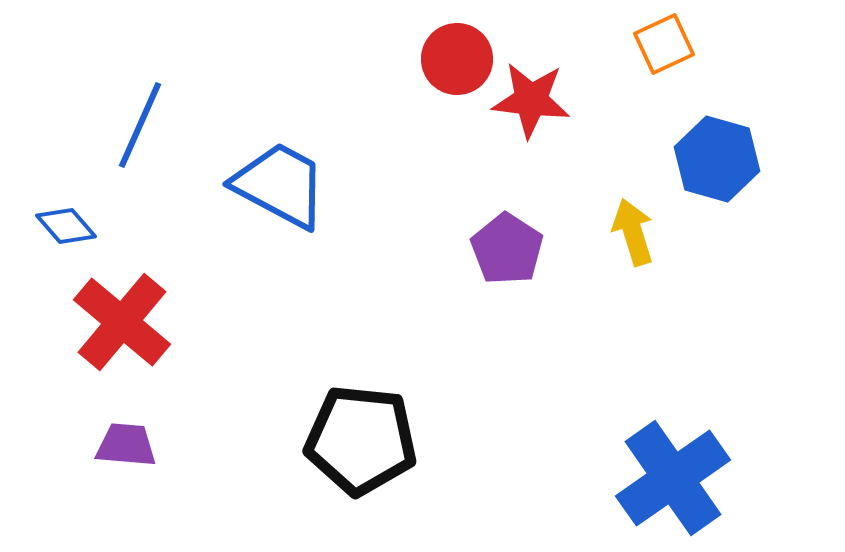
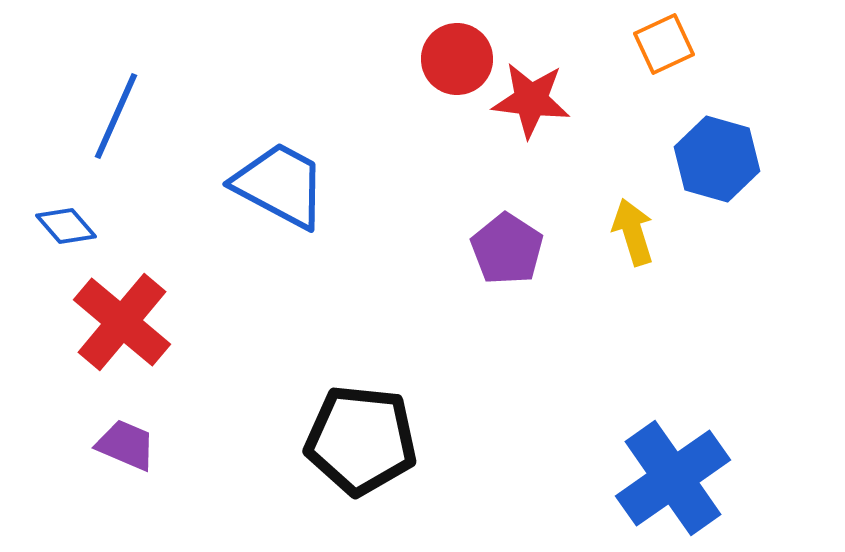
blue line: moved 24 px left, 9 px up
purple trapezoid: rotated 18 degrees clockwise
